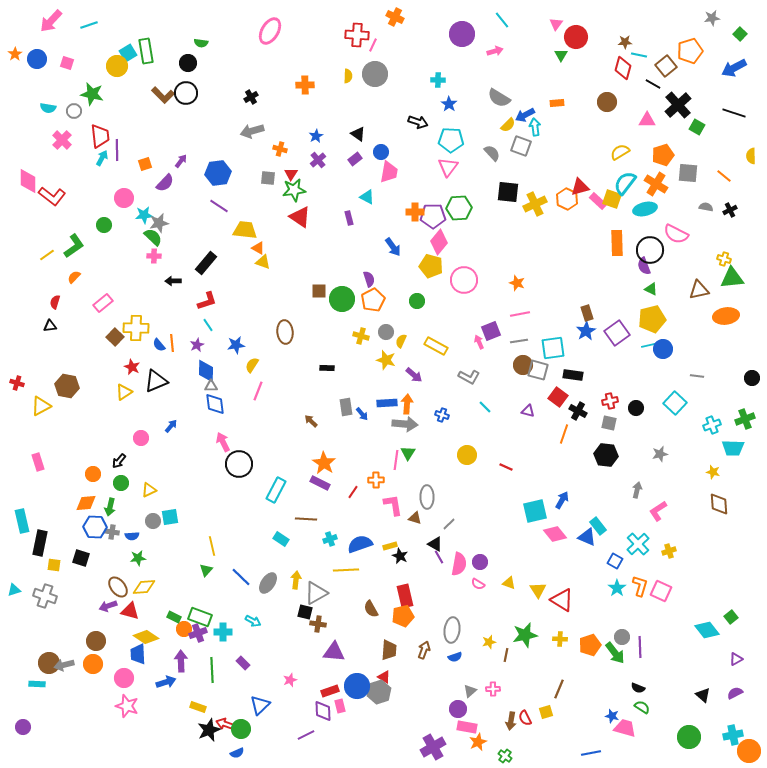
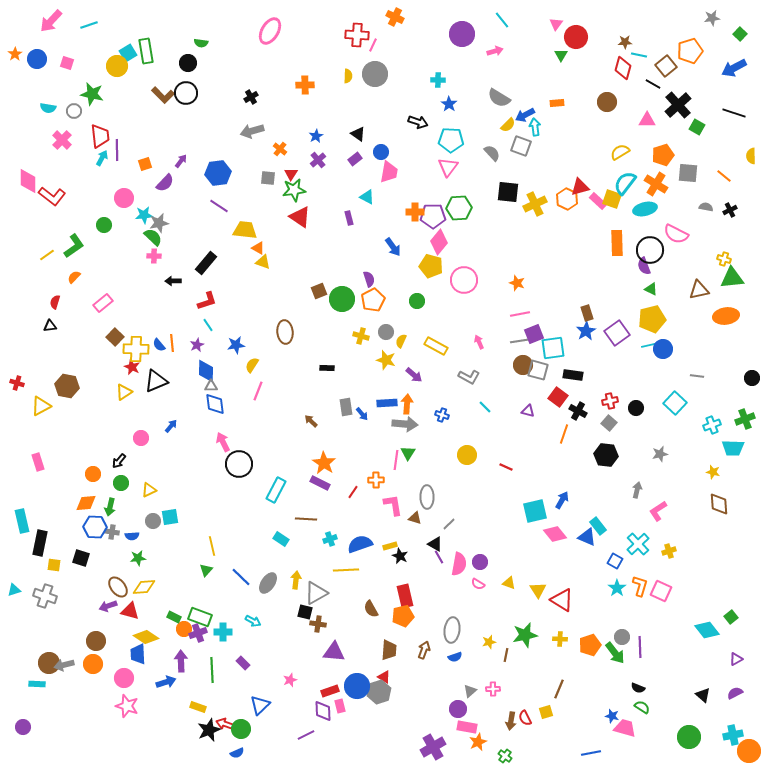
orange cross at (280, 149): rotated 24 degrees clockwise
brown square at (319, 291): rotated 21 degrees counterclockwise
yellow cross at (136, 328): moved 21 px down
purple square at (491, 331): moved 43 px right, 3 px down
gray square at (609, 423): rotated 28 degrees clockwise
